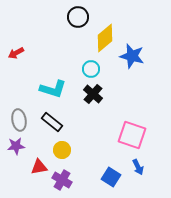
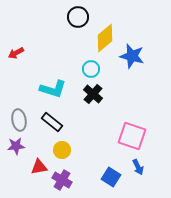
pink square: moved 1 px down
